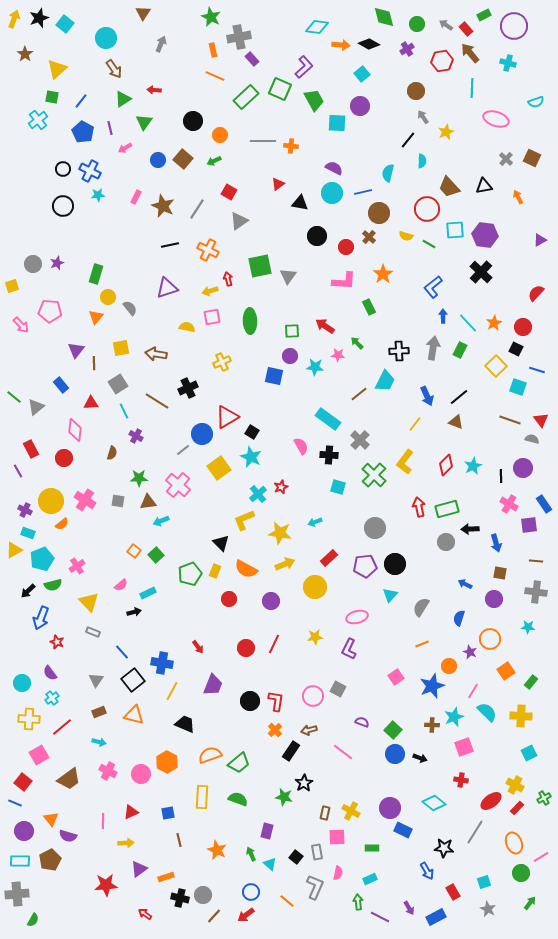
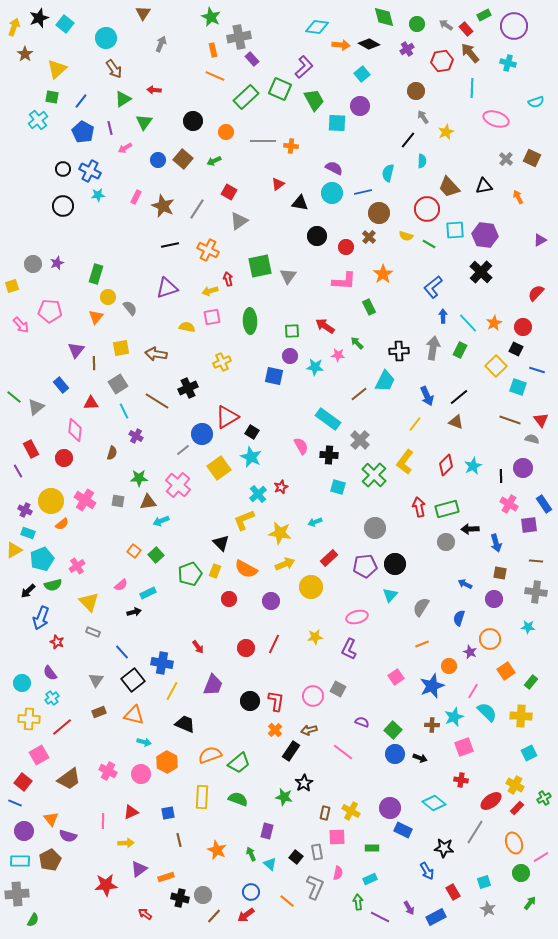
yellow arrow at (14, 19): moved 8 px down
orange circle at (220, 135): moved 6 px right, 3 px up
yellow circle at (315, 587): moved 4 px left
cyan arrow at (99, 742): moved 45 px right
